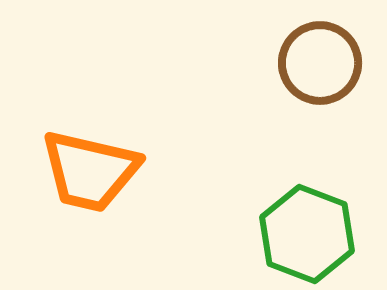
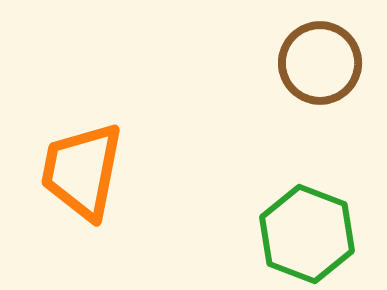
orange trapezoid: moved 8 px left; rotated 88 degrees clockwise
